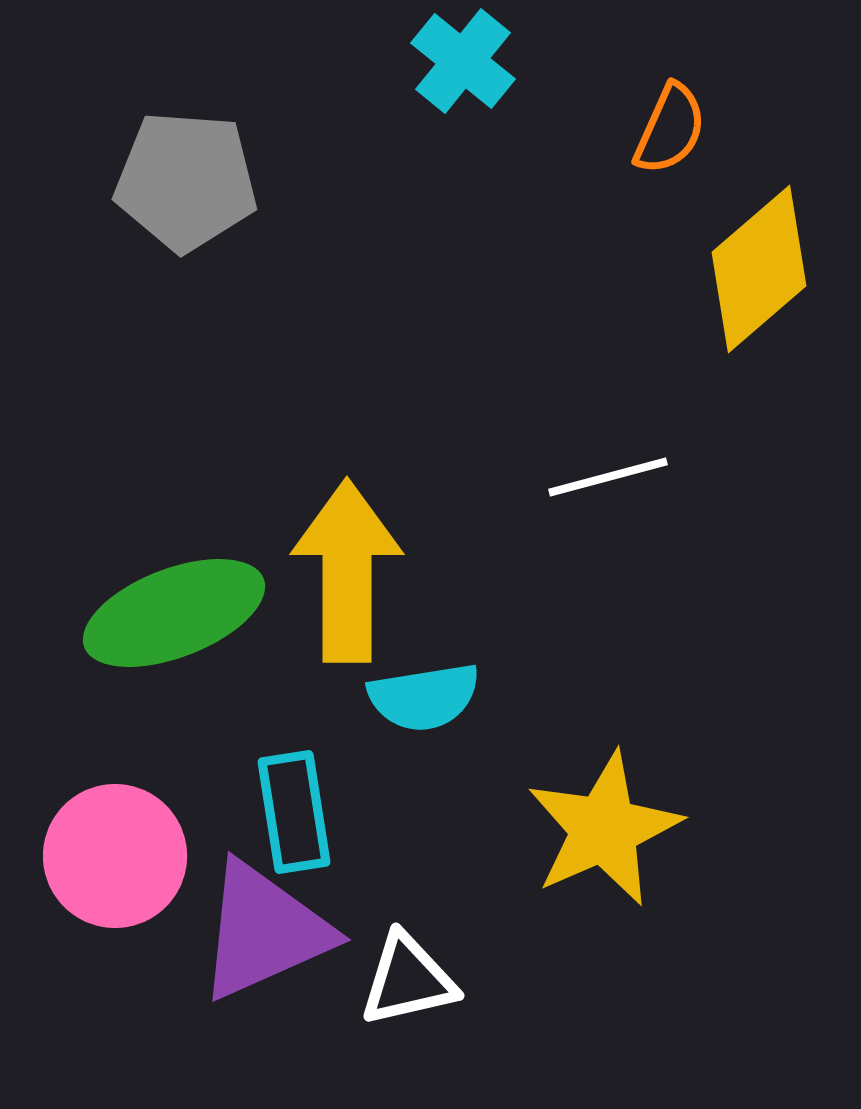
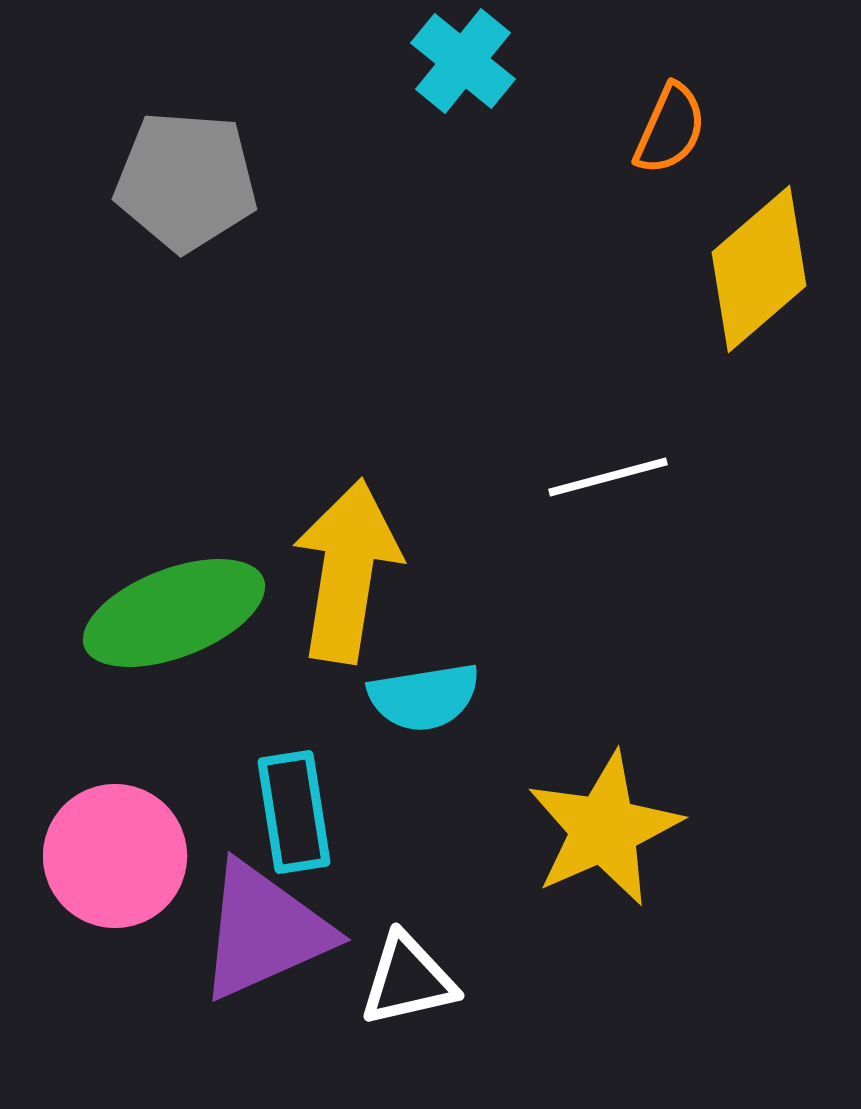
yellow arrow: rotated 9 degrees clockwise
